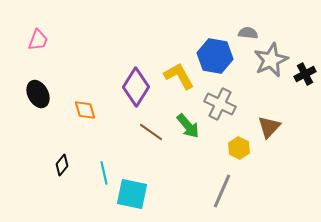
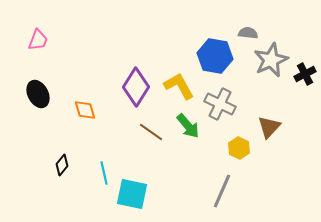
yellow L-shape: moved 10 px down
